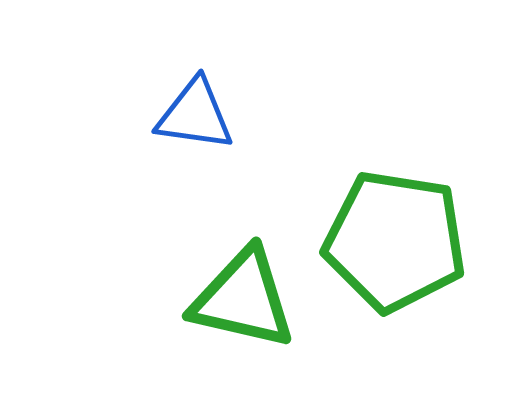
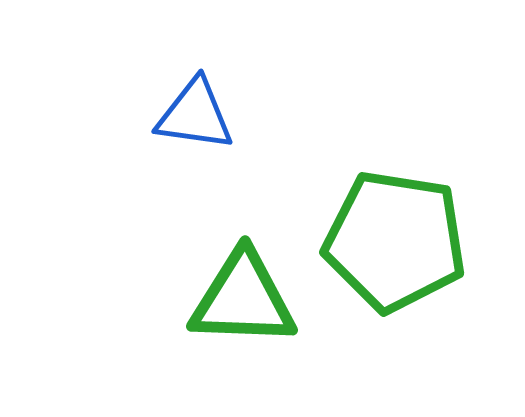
green triangle: rotated 11 degrees counterclockwise
